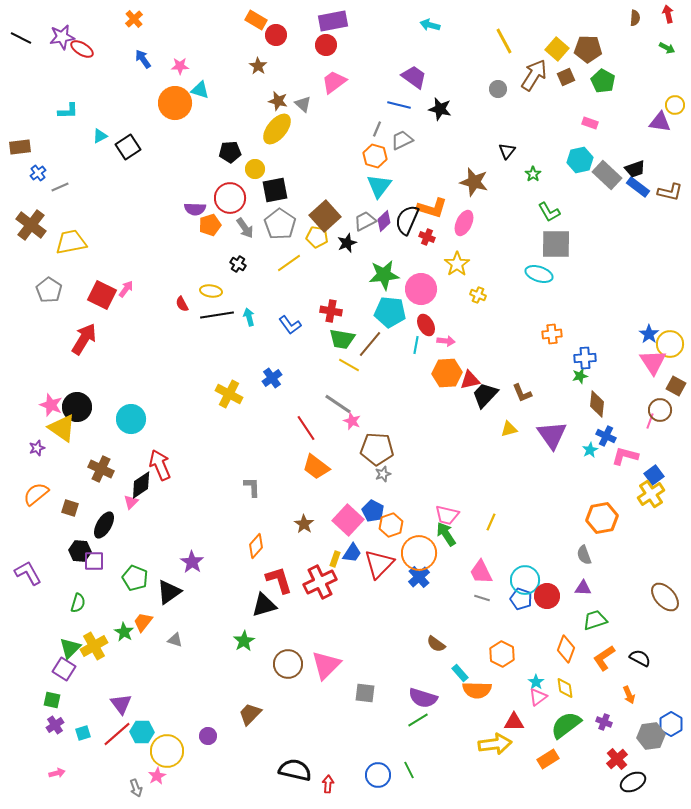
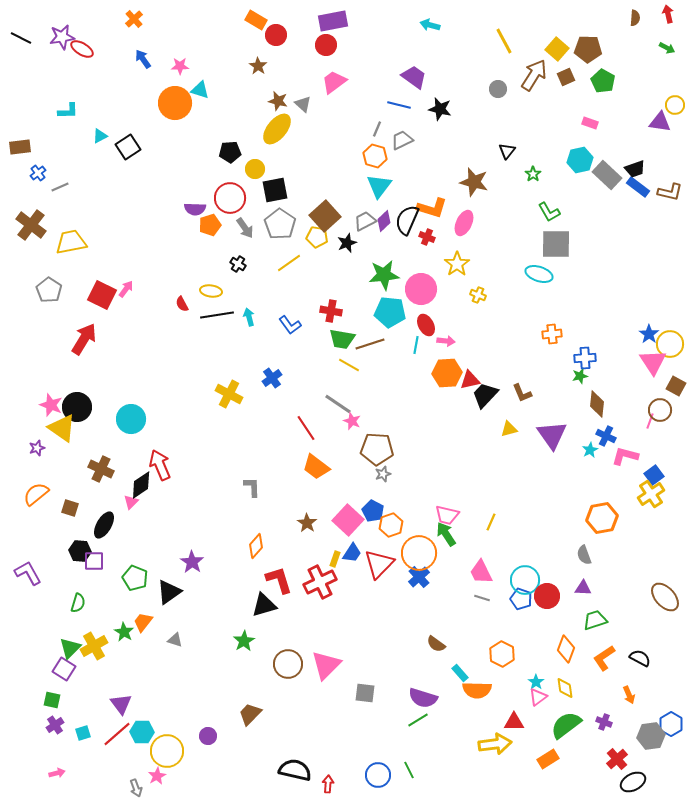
brown line at (370, 344): rotated 32 degrees clockwise
brown star at (304, 524): moved 3 px right, 1 px up
